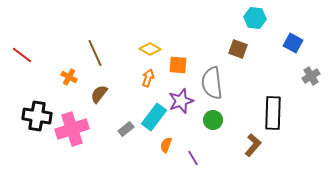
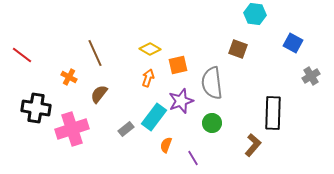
cyan hexagon: moved 4 px up
orange square: rotated 18 degrees counterclockwise
black cross: moved 1 px left, 8 px up
green circle: moved 1 px left, 3 px down
